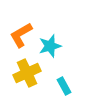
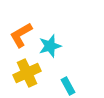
cyan rectangle: moved 4 px right
